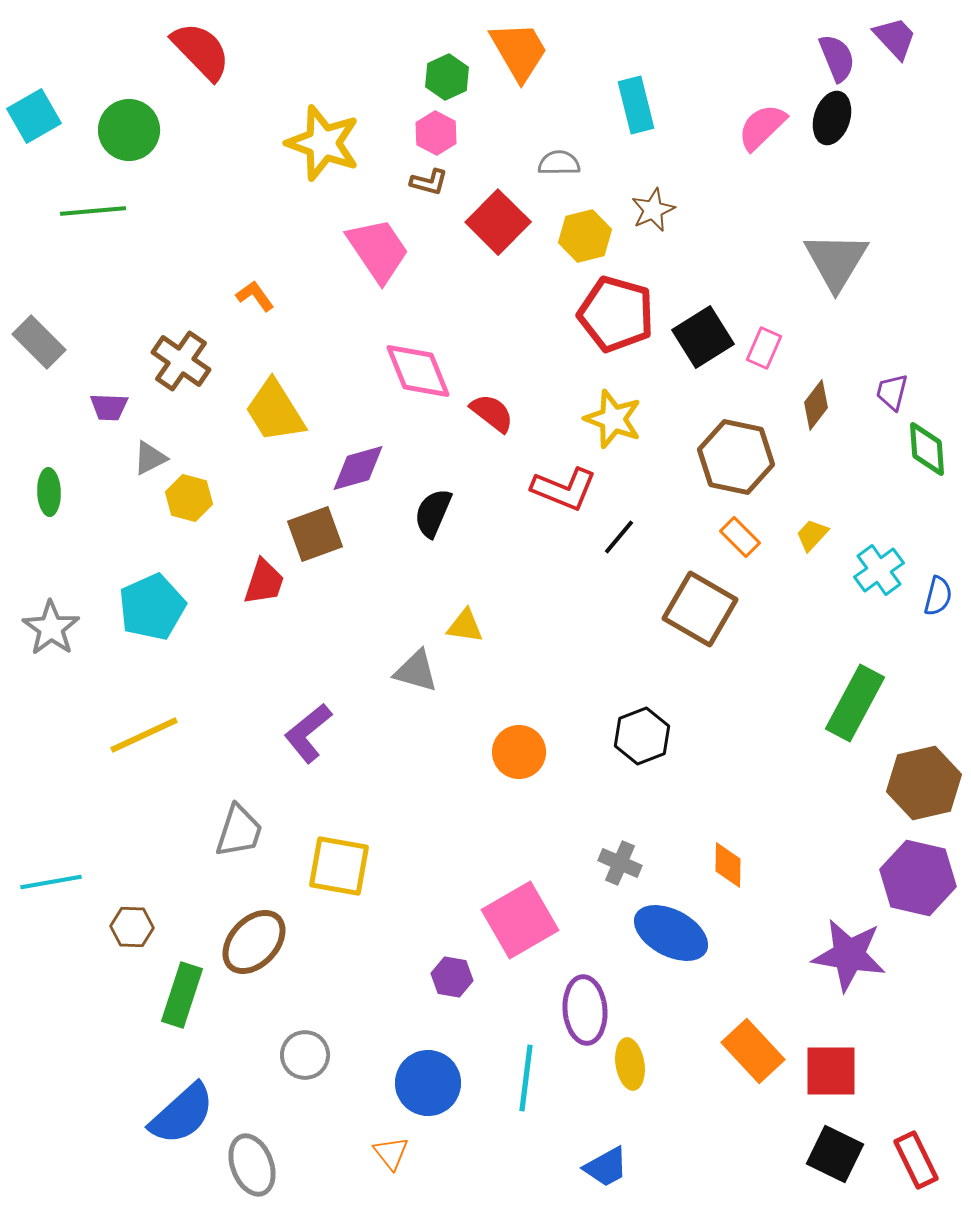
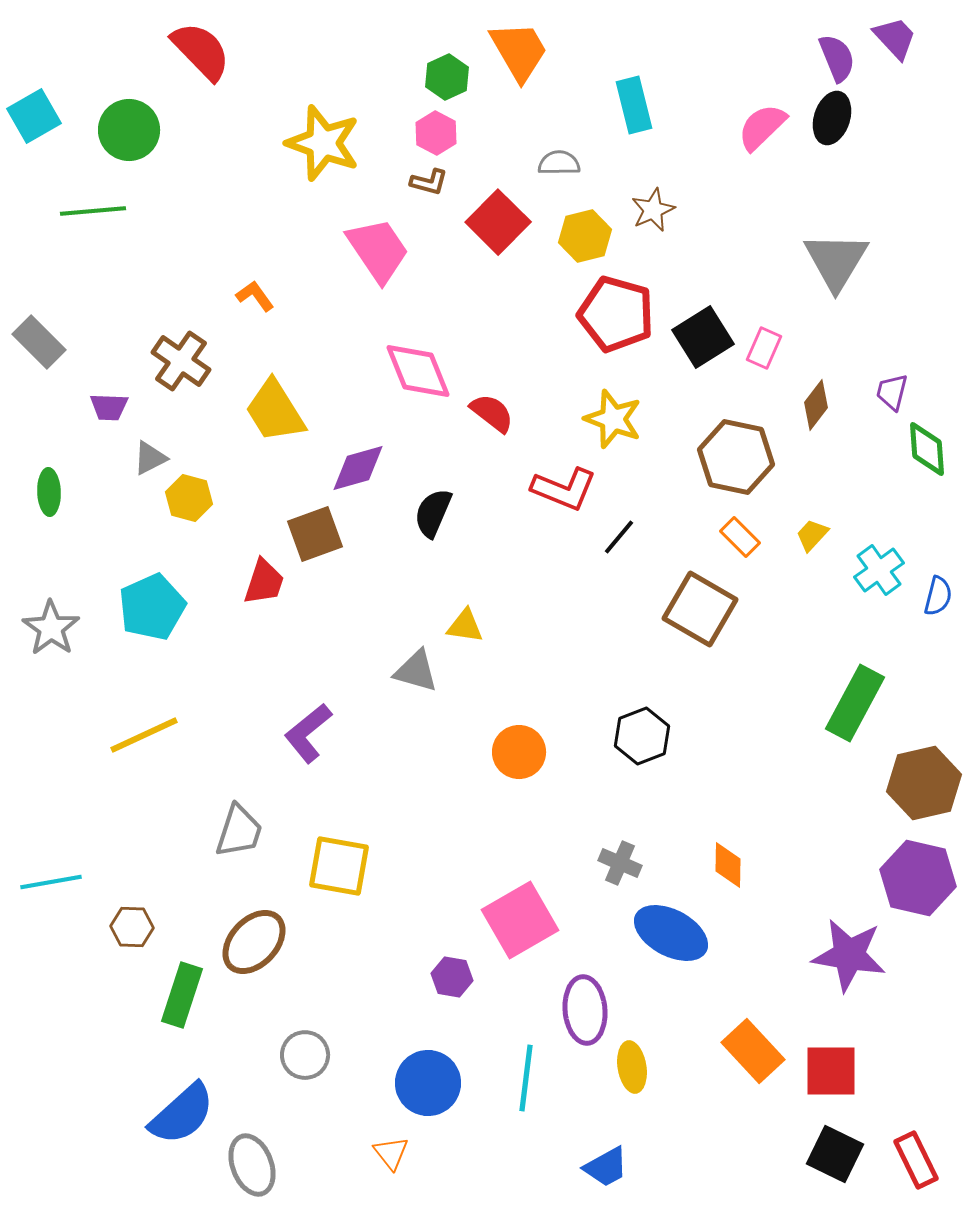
cyan rectangle at (636, 105): moved 2 px left
yellow ellipse at (630, 1064): moved 2 px right, 3 px down
